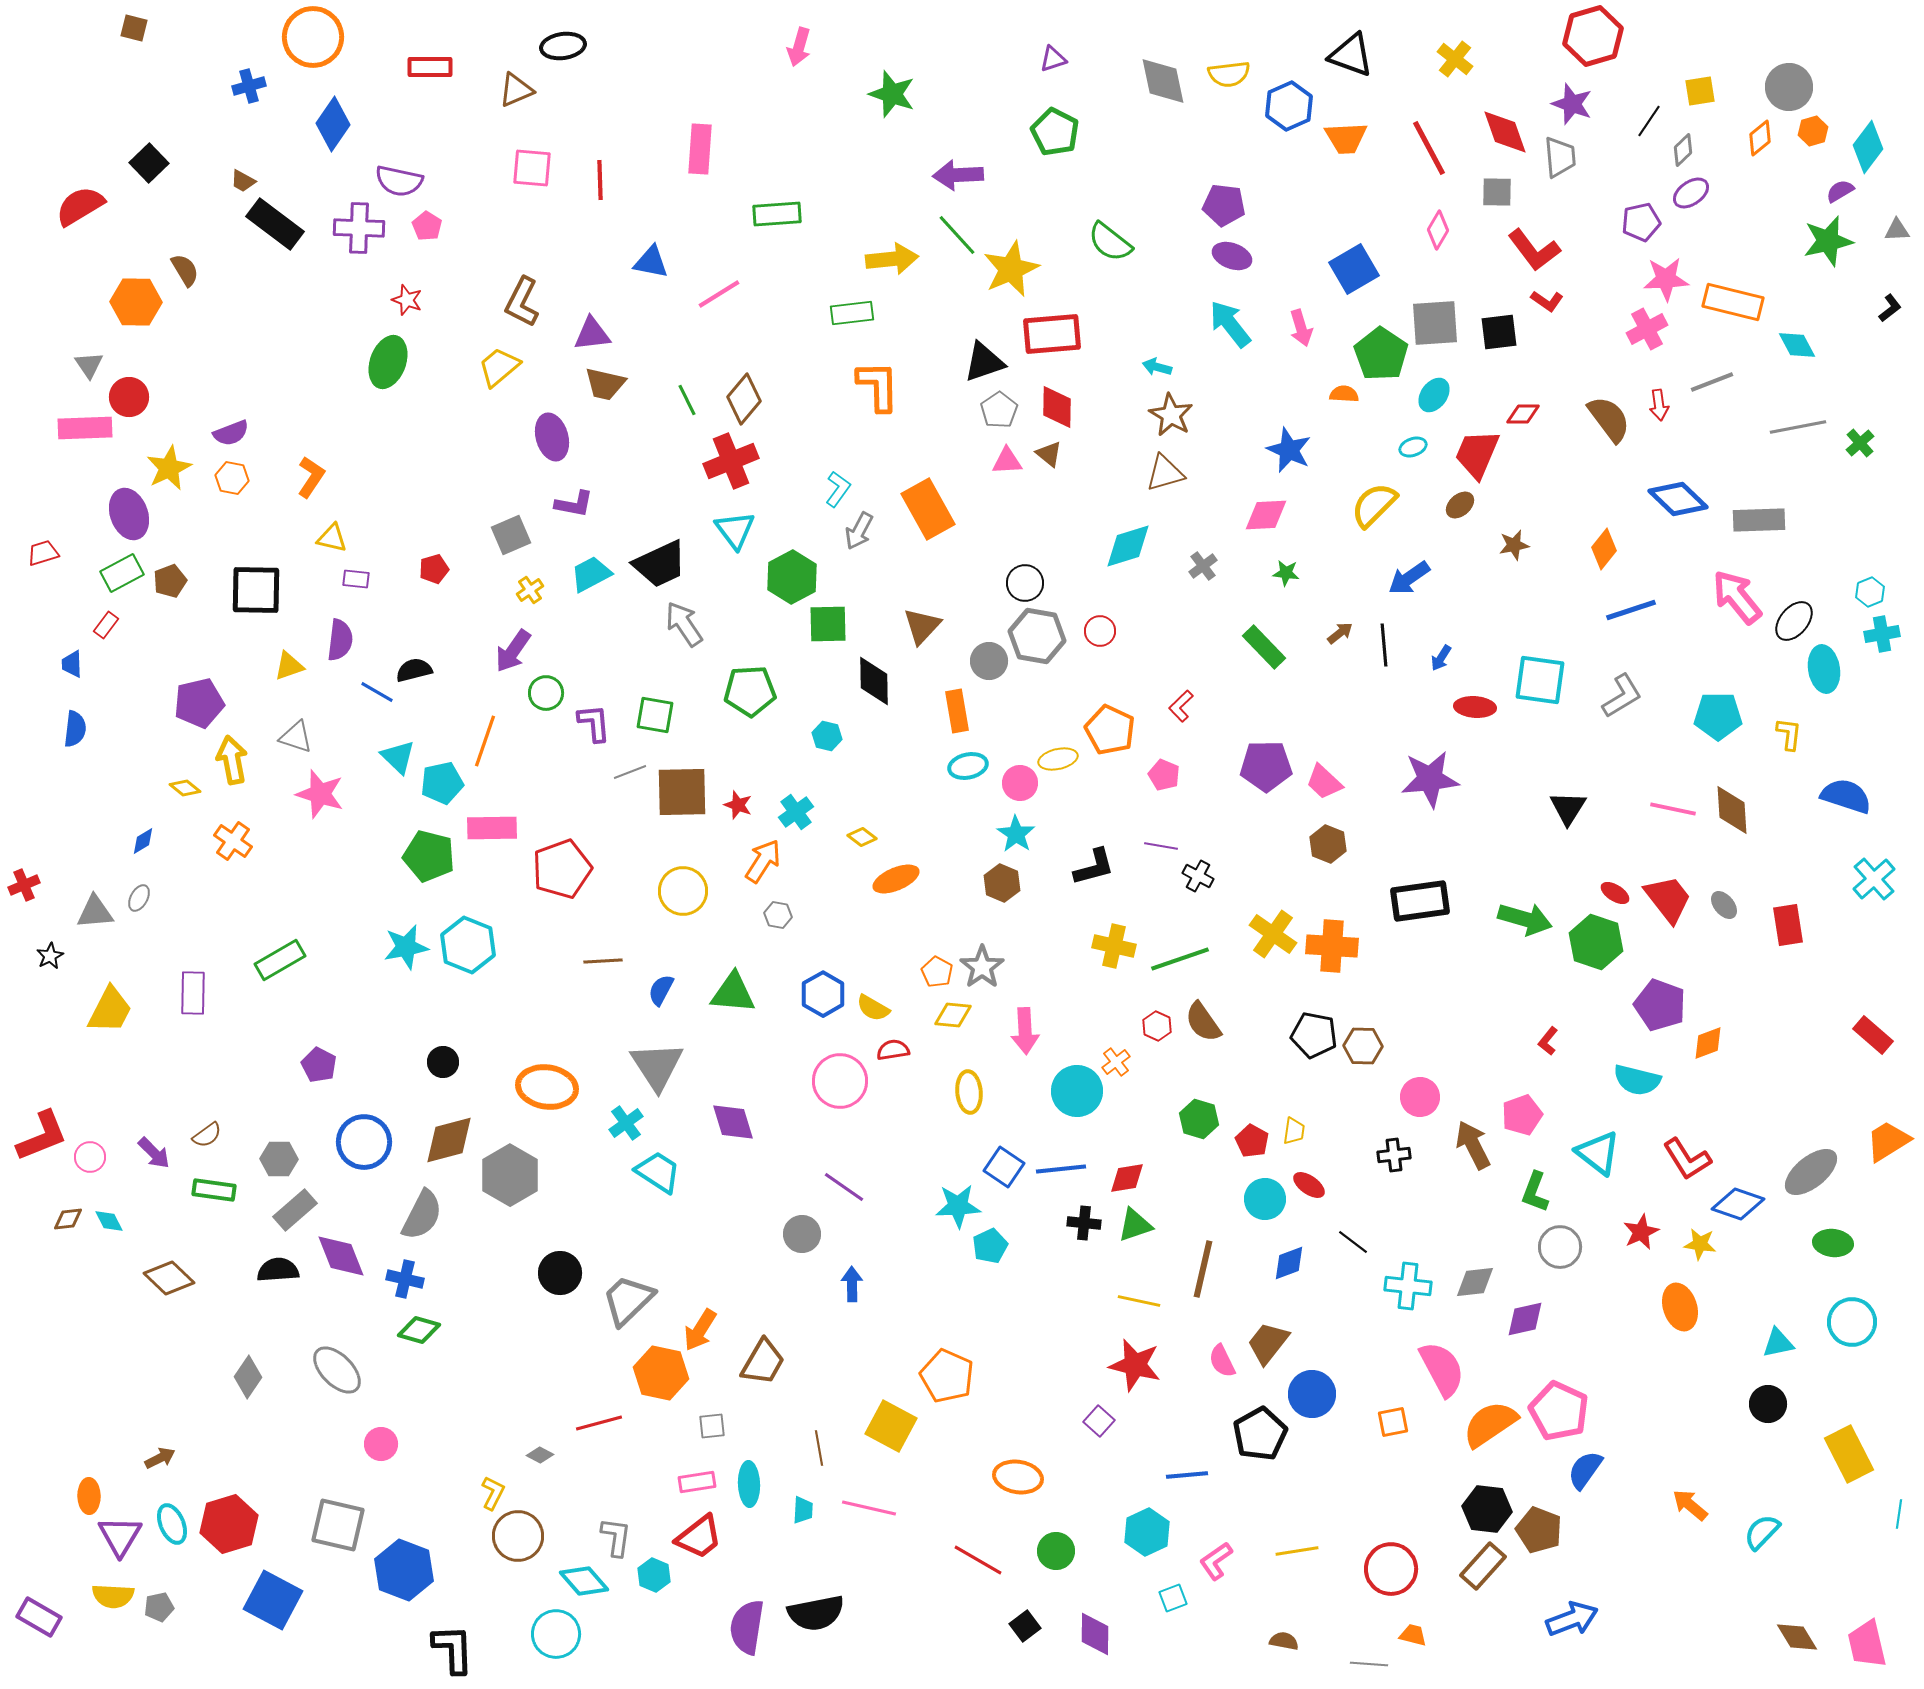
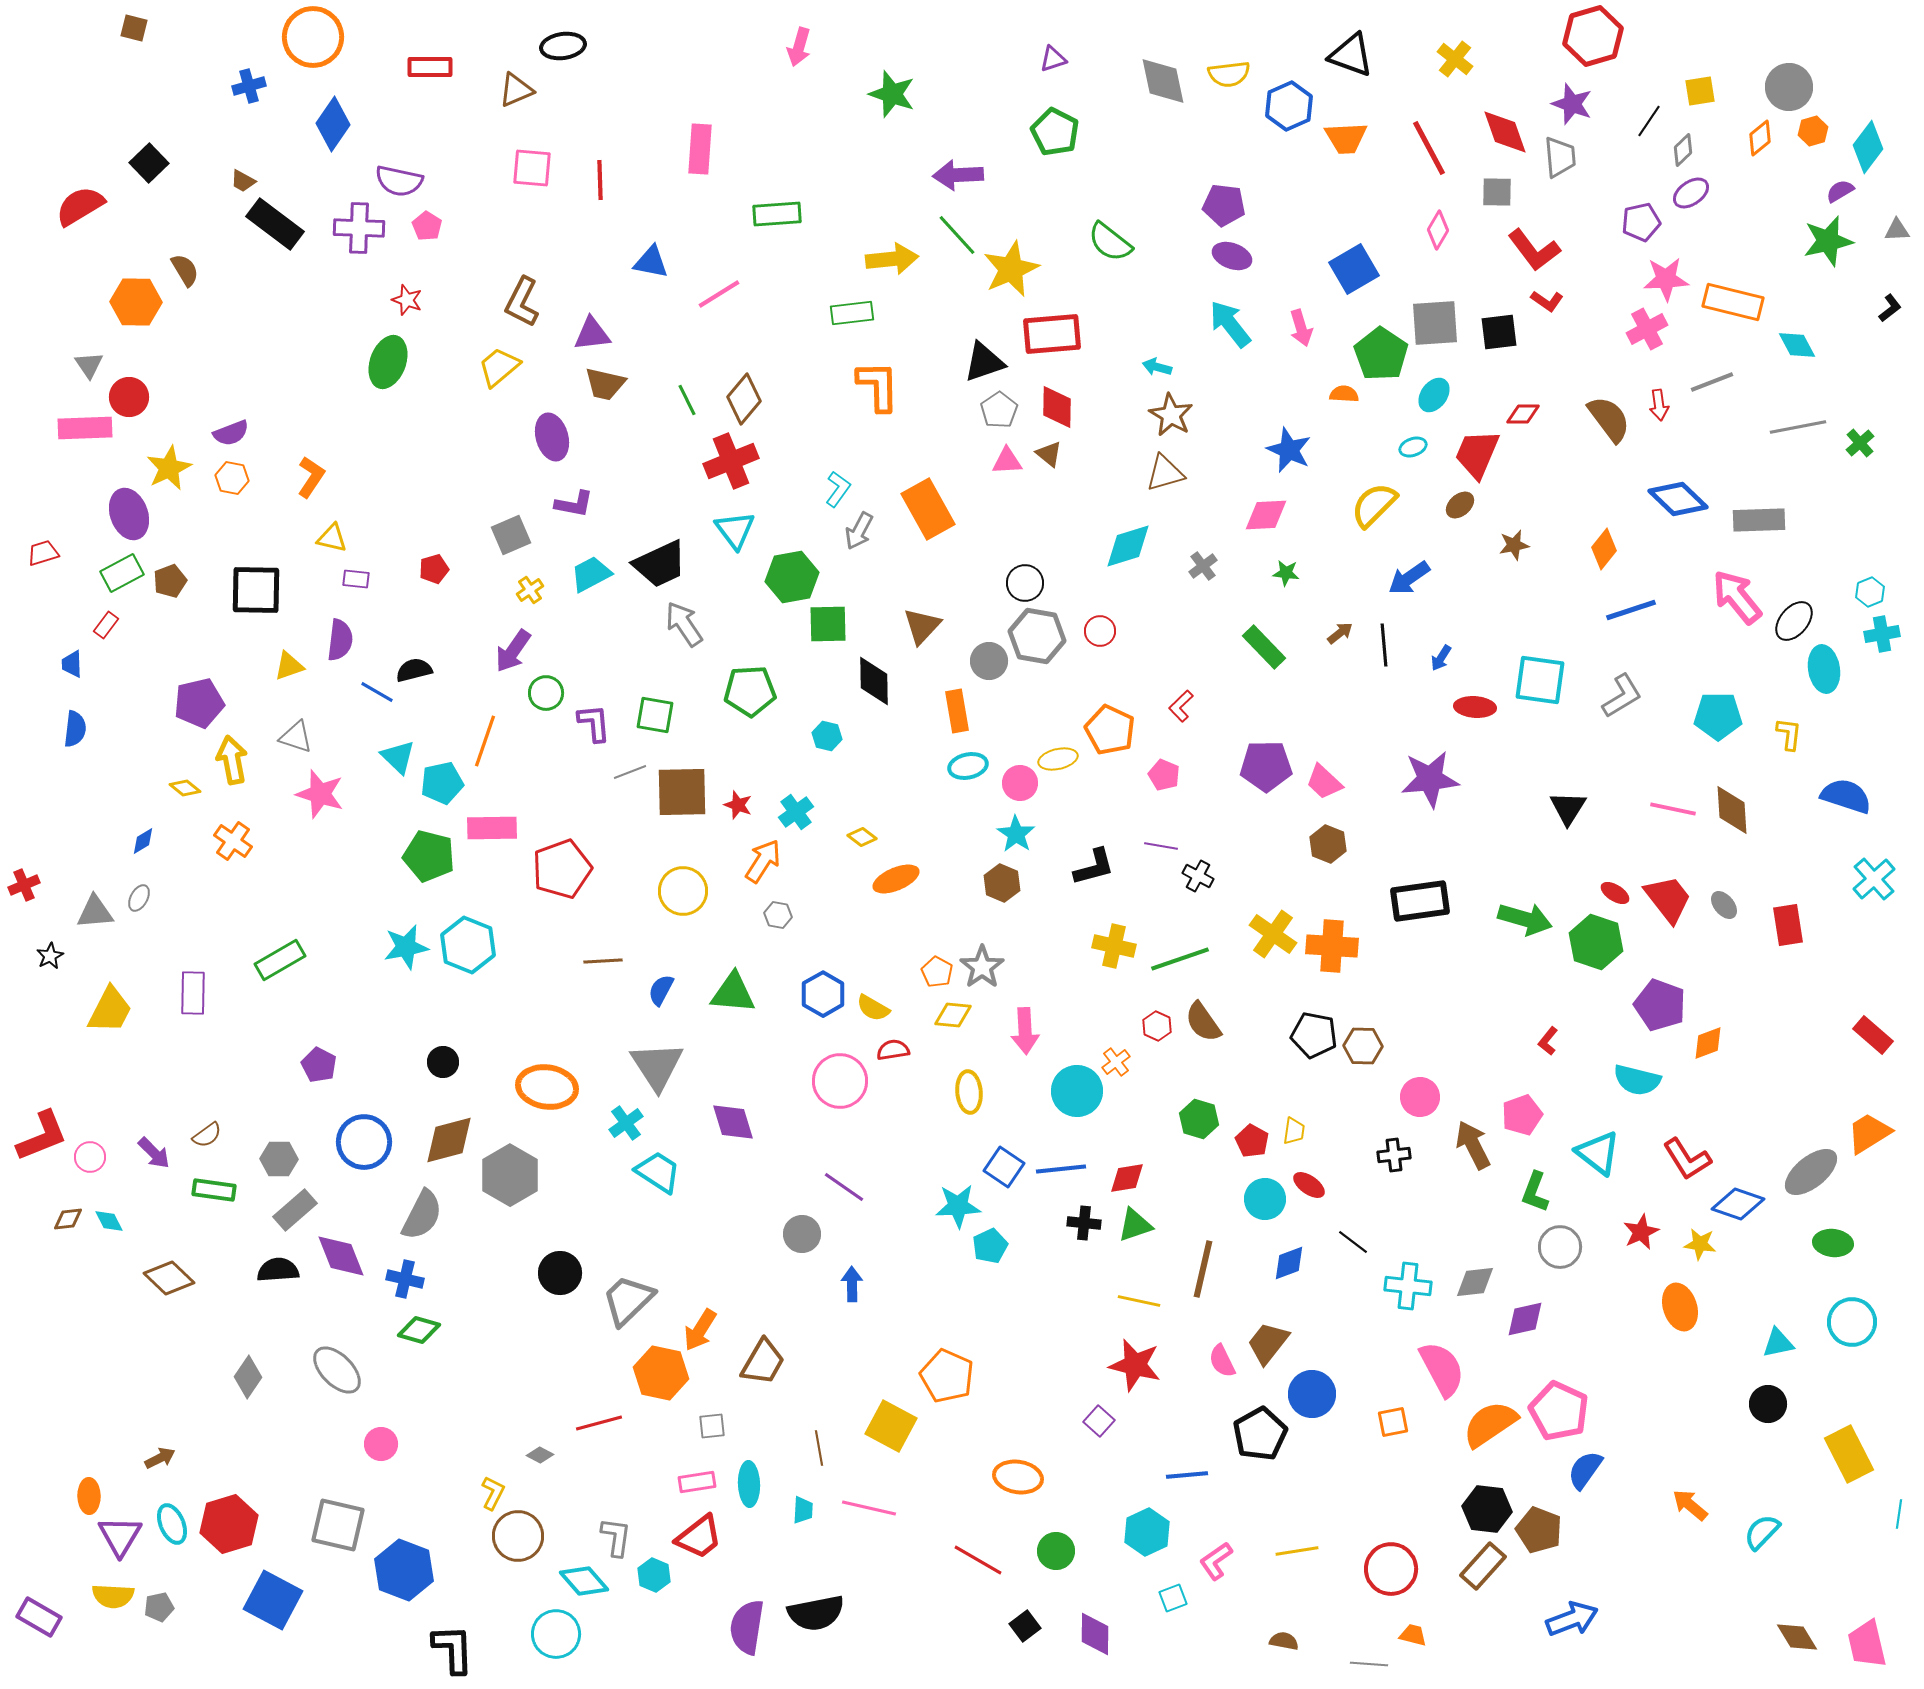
green hexagon at (792, 577): rotated 18 degrees clockwise
orange trapezoid at (1888, 1141): moved 19 px left, 8 px up
